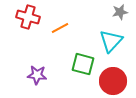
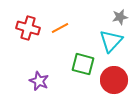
gray star: moved 5 px down
red cross: moved 11 px down
purple star: moved 2 px right, 6 px down; rotated 18 degrees clockwise
red circle: moved 1 px right, 1 px up
